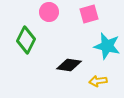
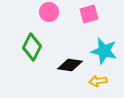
green diamond: moved 6 px right, 7 px down
cyan star: moved 3 px left, 5 px down
black diamond: moved 1 px right
